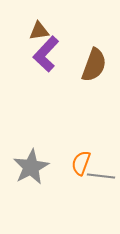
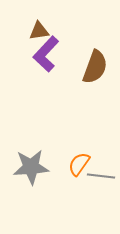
brown semicircle: moved 1 px right, 2 px down
orange semicircle: moved 2 px left, 1 px down; rotated 15 degrees clockwise
gray star: rotated 24 degrees clockwise
